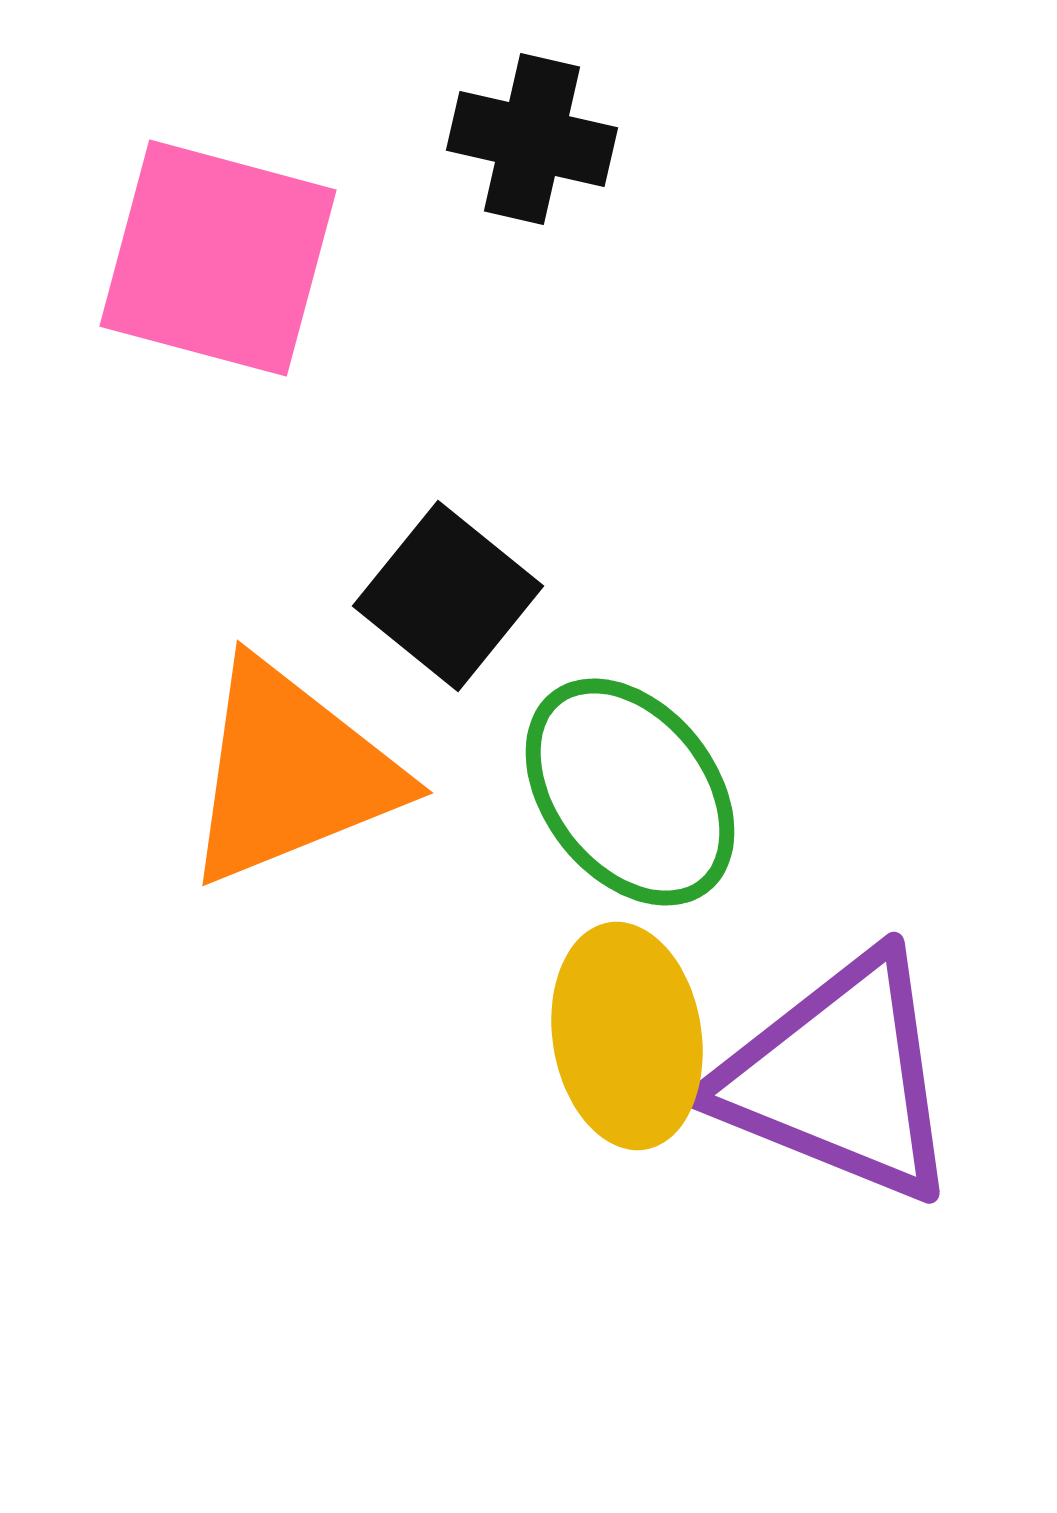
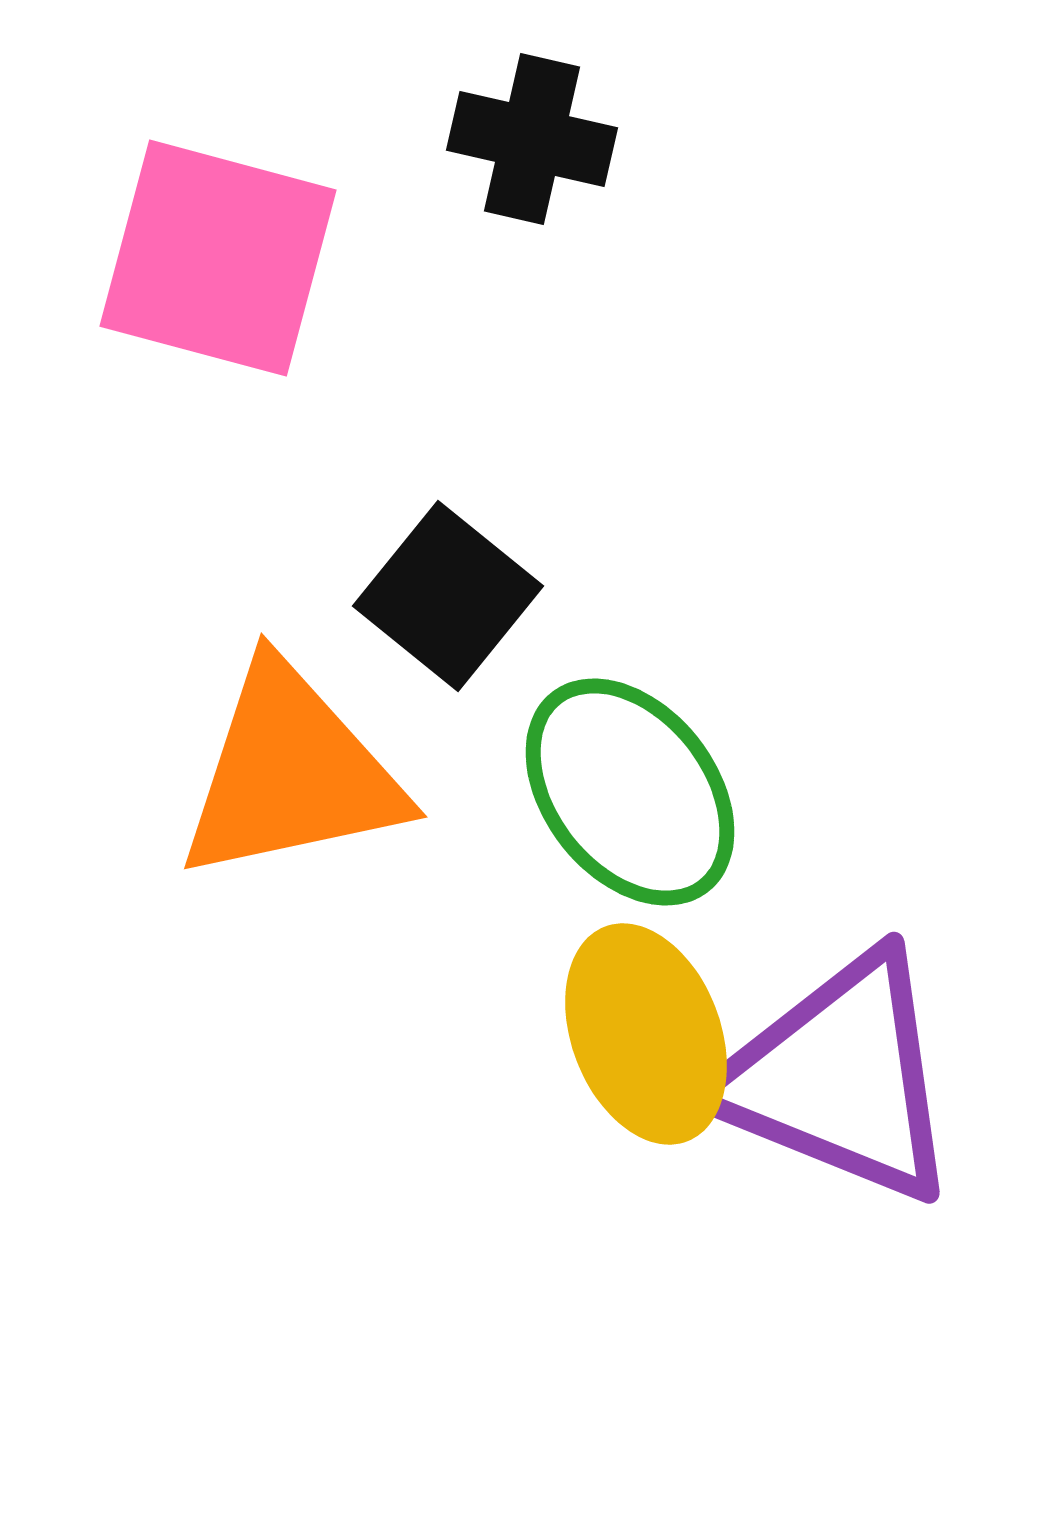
orange triangle: rotated 10 degrees clockwise
yellow ellipse: moved 19 px right, 2 px up; rotated 12 degrees counterclockwise
